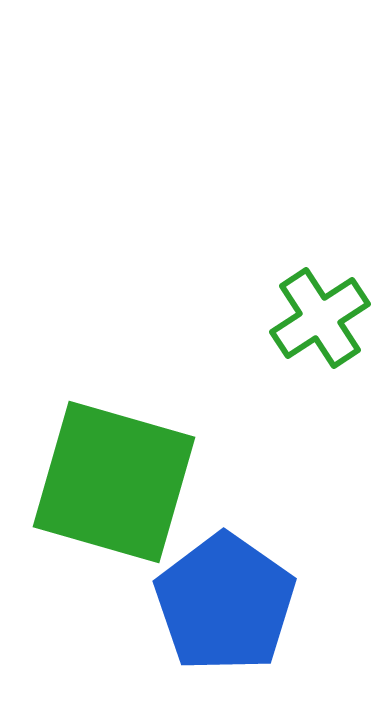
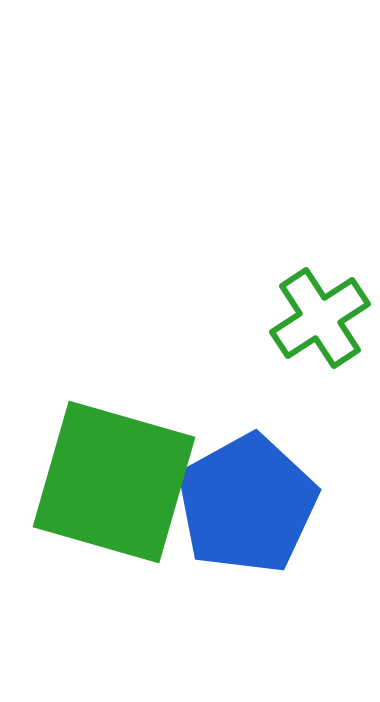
blue pentagon: moved 22 px right, 99 px up; rotated 8 degrees clockwise
